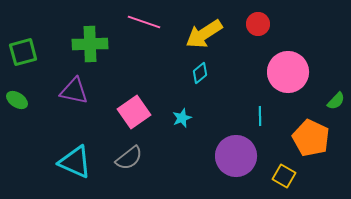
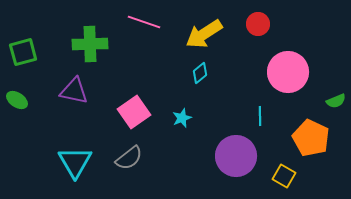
green semicircle: rotated 24 degrees clockwise
cyan triangle: rotated 36 degrees clockwise
